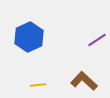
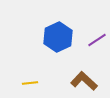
blue hexagon: moved 29 px right
yellow line: moved 8 px left, 2 px up
